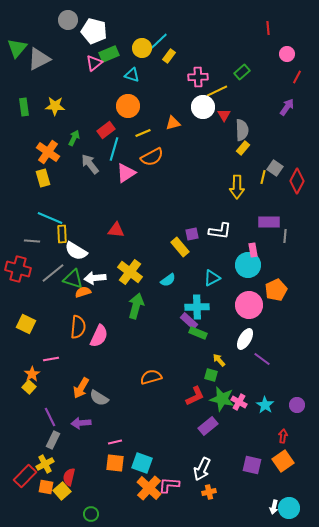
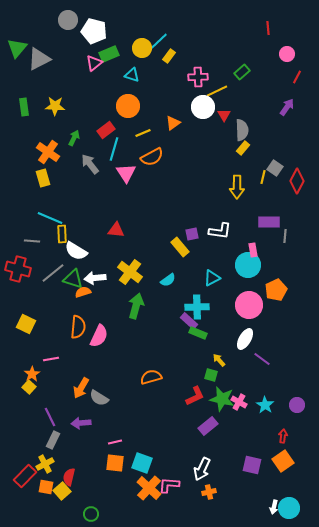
orange triangle at (173, 123): rotated 21 degrees counterclockwise
pink triangle at (126, 173): rotated 30 degrees counterclockwise
